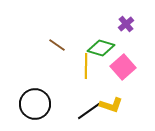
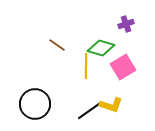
purple cross: rotated 21 degrees clockwise
pink square: rotated 10 degrees clockwise
